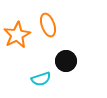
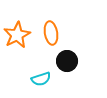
orange ellipse: moved 3 px right, 8 px down; rotated 10 degrees clockwise
black circle: moved 1 px right
